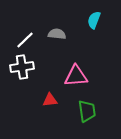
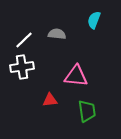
white line: moved 1 px left
pink triangle: rotated 10 degrees clockwise
